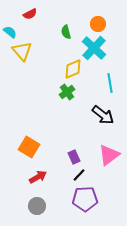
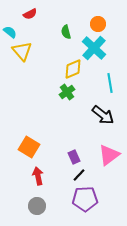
red arrow: moved 1 px up; rotated 72 degrees counterclockwise
